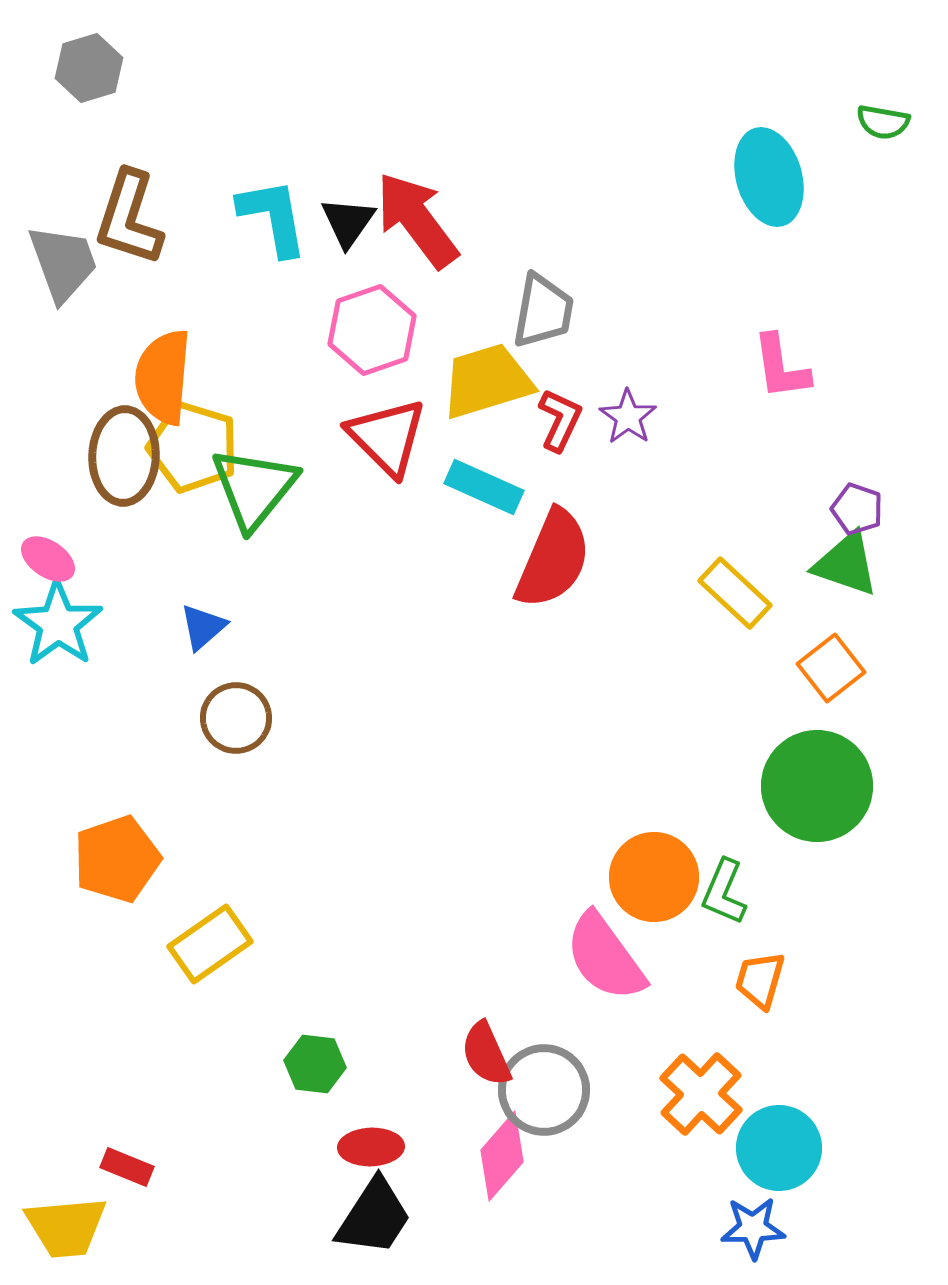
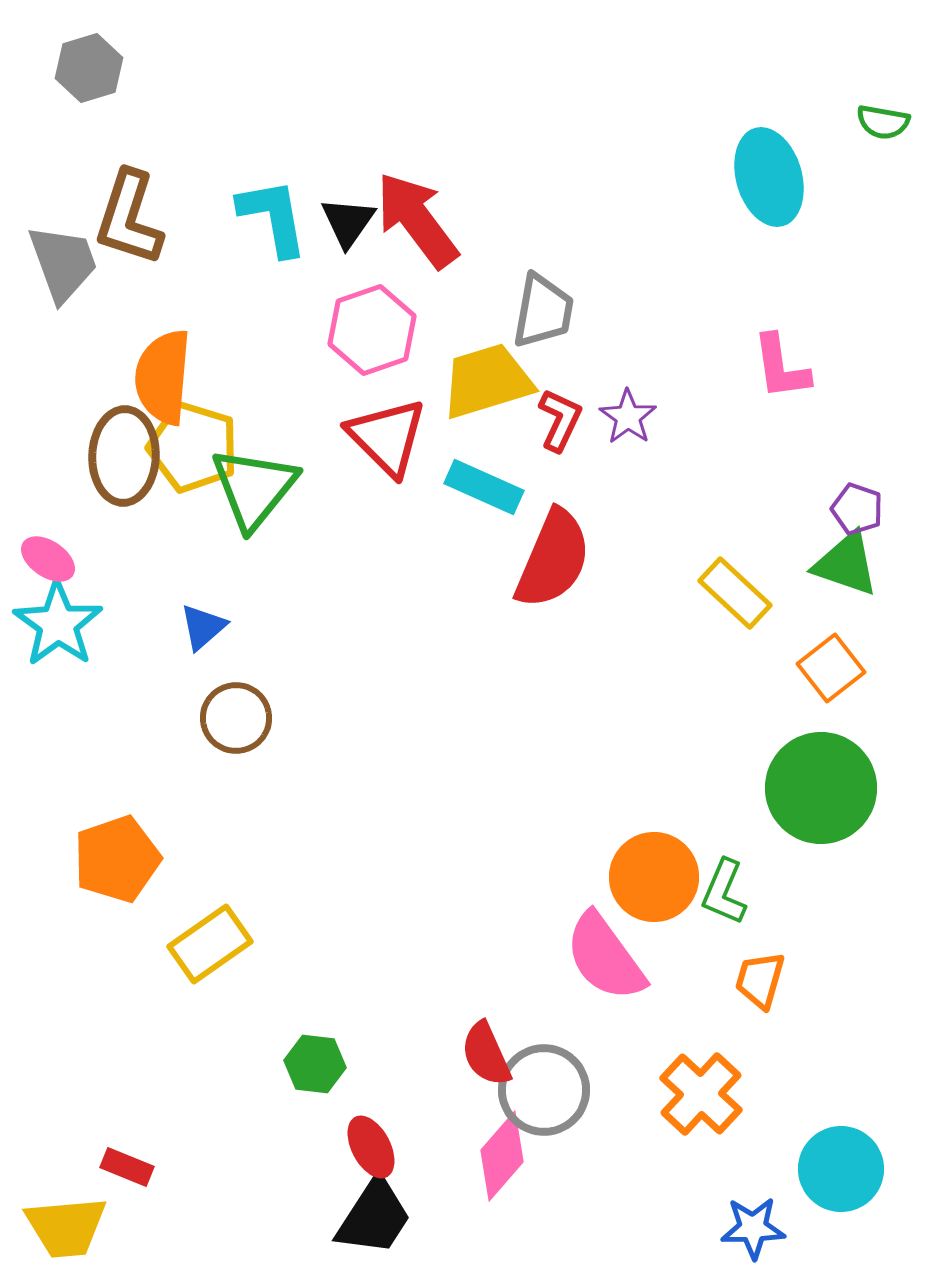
green circle at (817, 786): moved 4 px right, 2 px down
red ellipse at (371, 1147): rotated 64 degrees clockwise
cyan circle at (779, 1148): moved 62 px right, 21 px down
